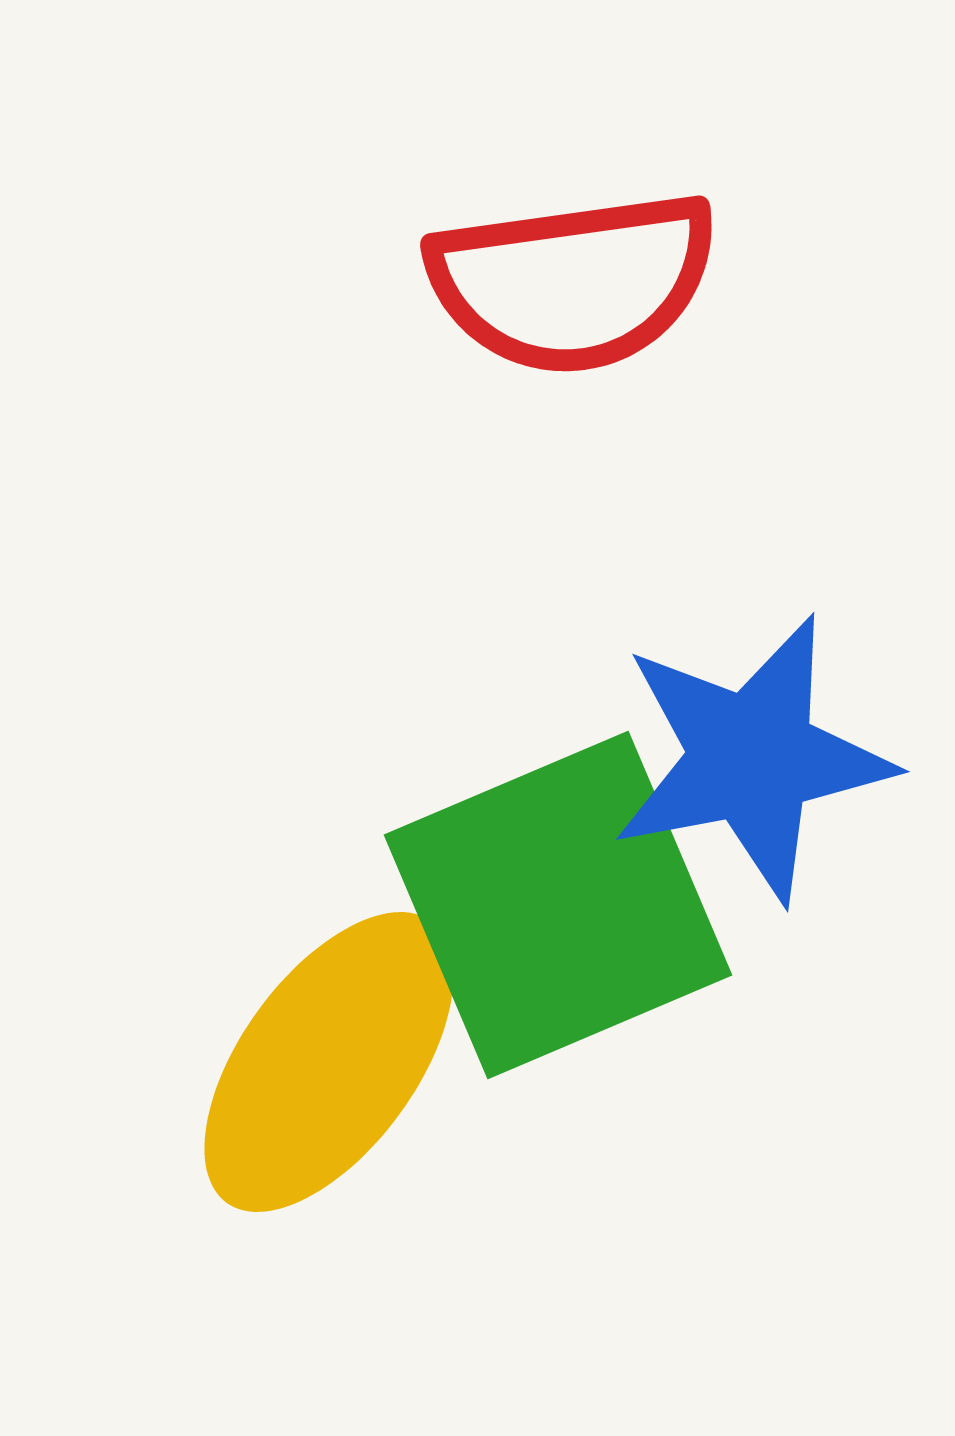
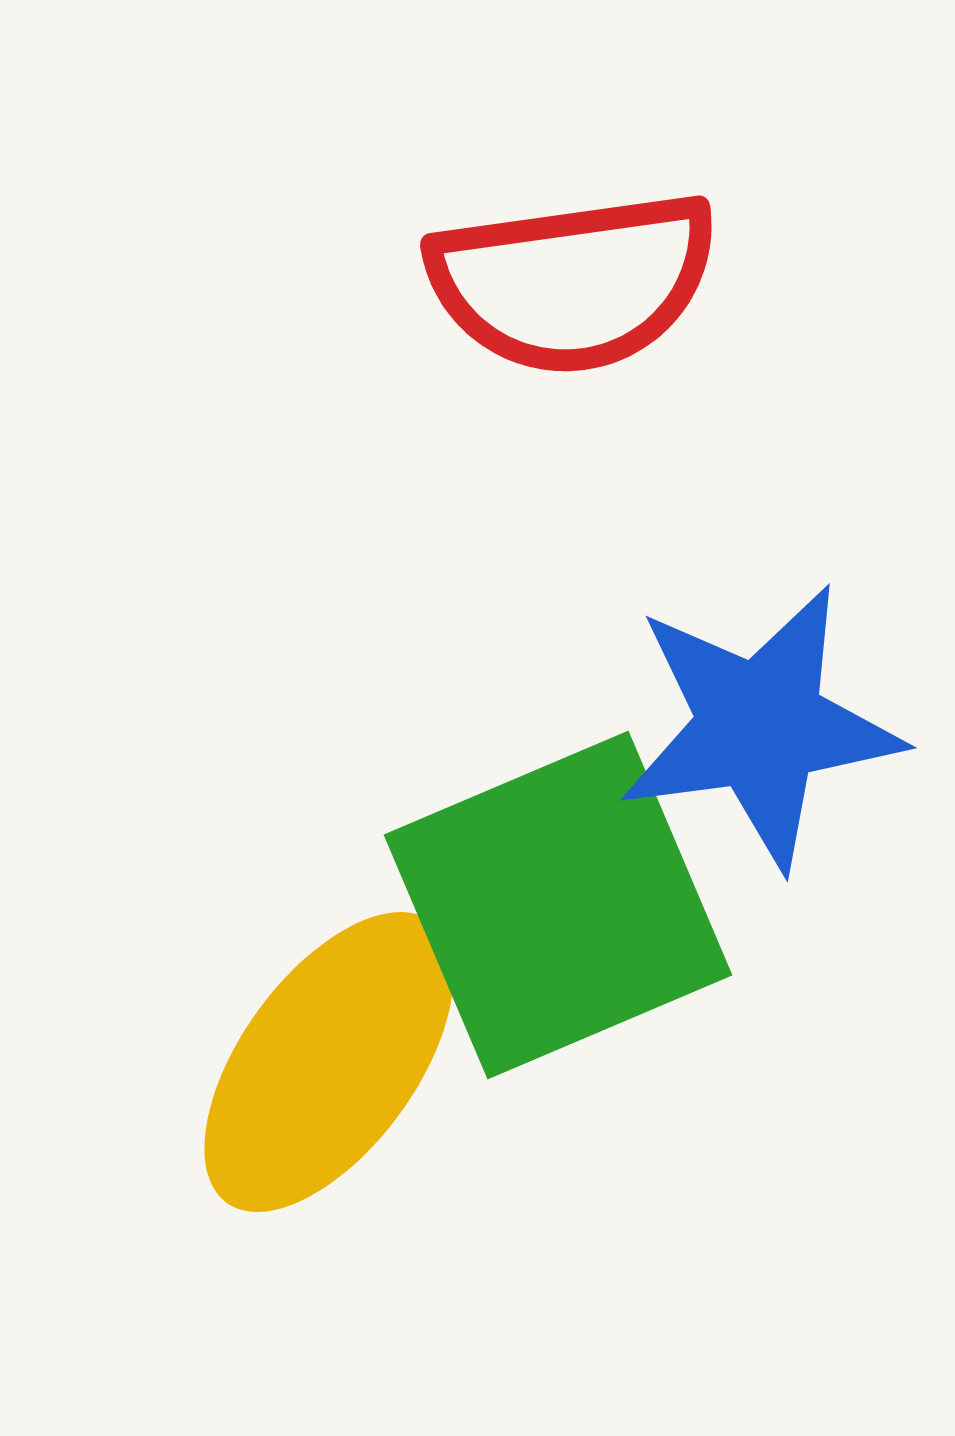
blue star: moved 8 px right, 32 px up; rotated 3 degrees clockwise
